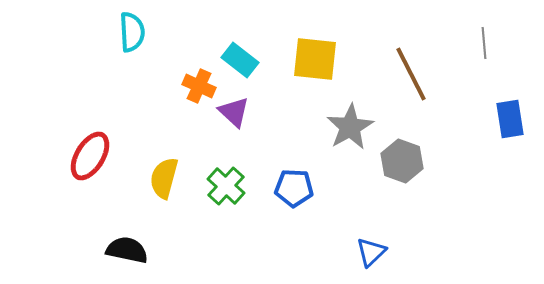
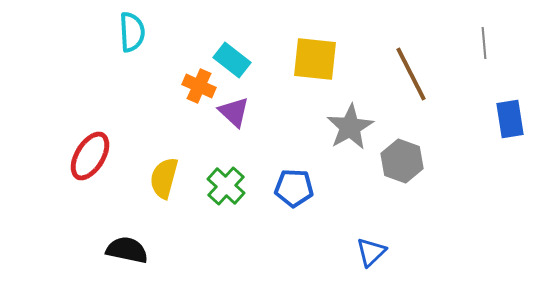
cyan rectangle: moved 8 px left
